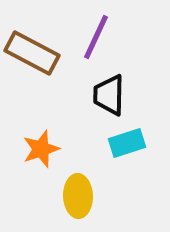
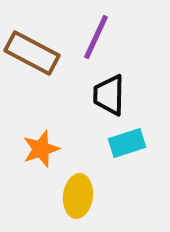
yellow ellipse: rotated 9 degrees clockwise
